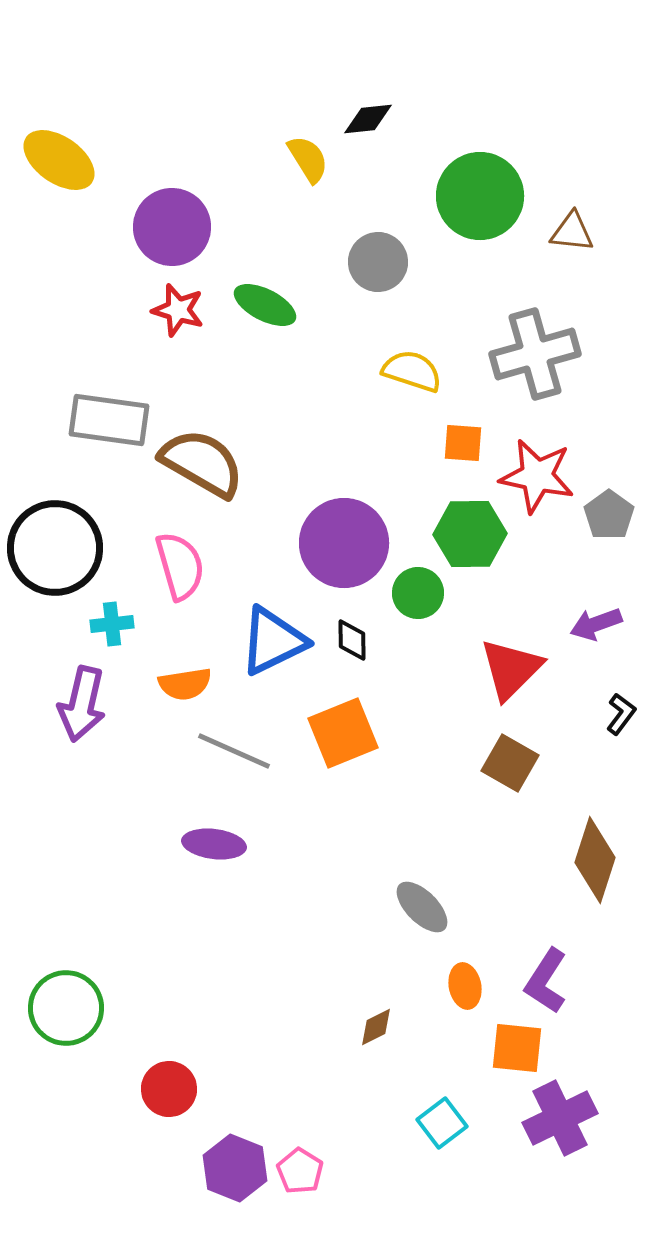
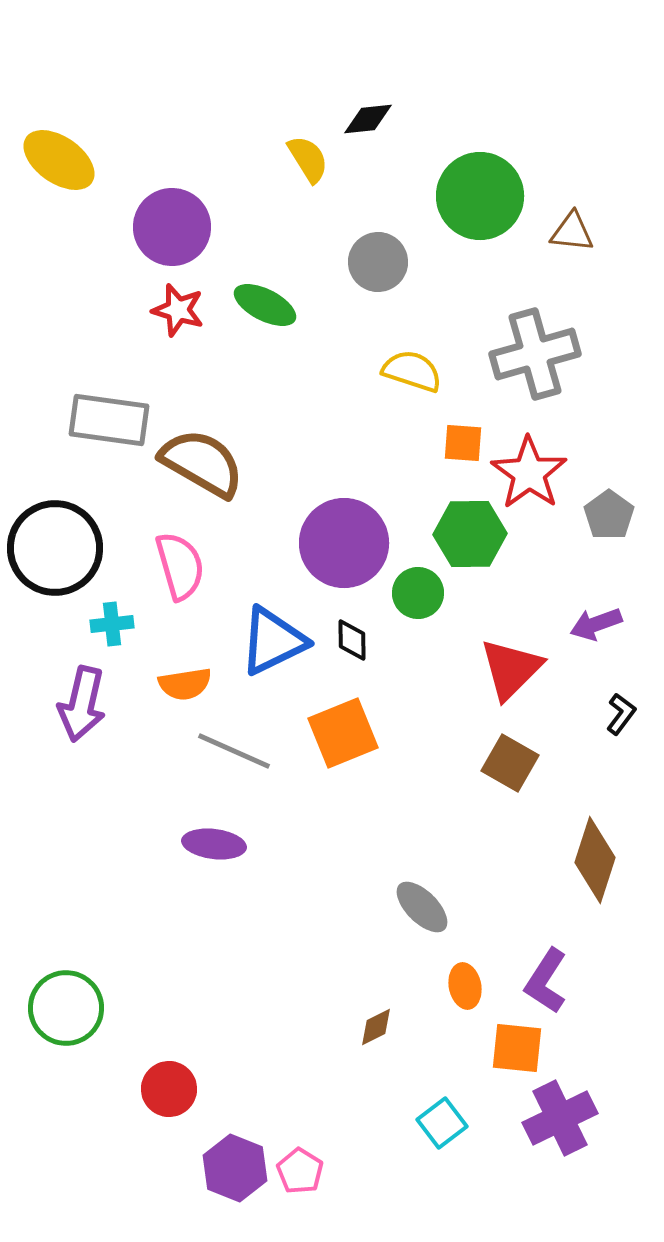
red star at (537, 476): moved 8 px left, 3 px up; rotated 24 degrees clockwise
